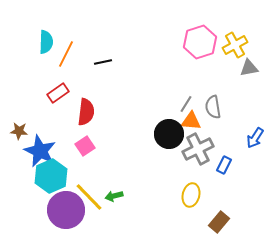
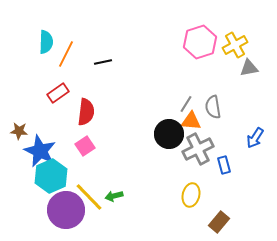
blue rectangle: rotated 42 degrees counterclockwise
